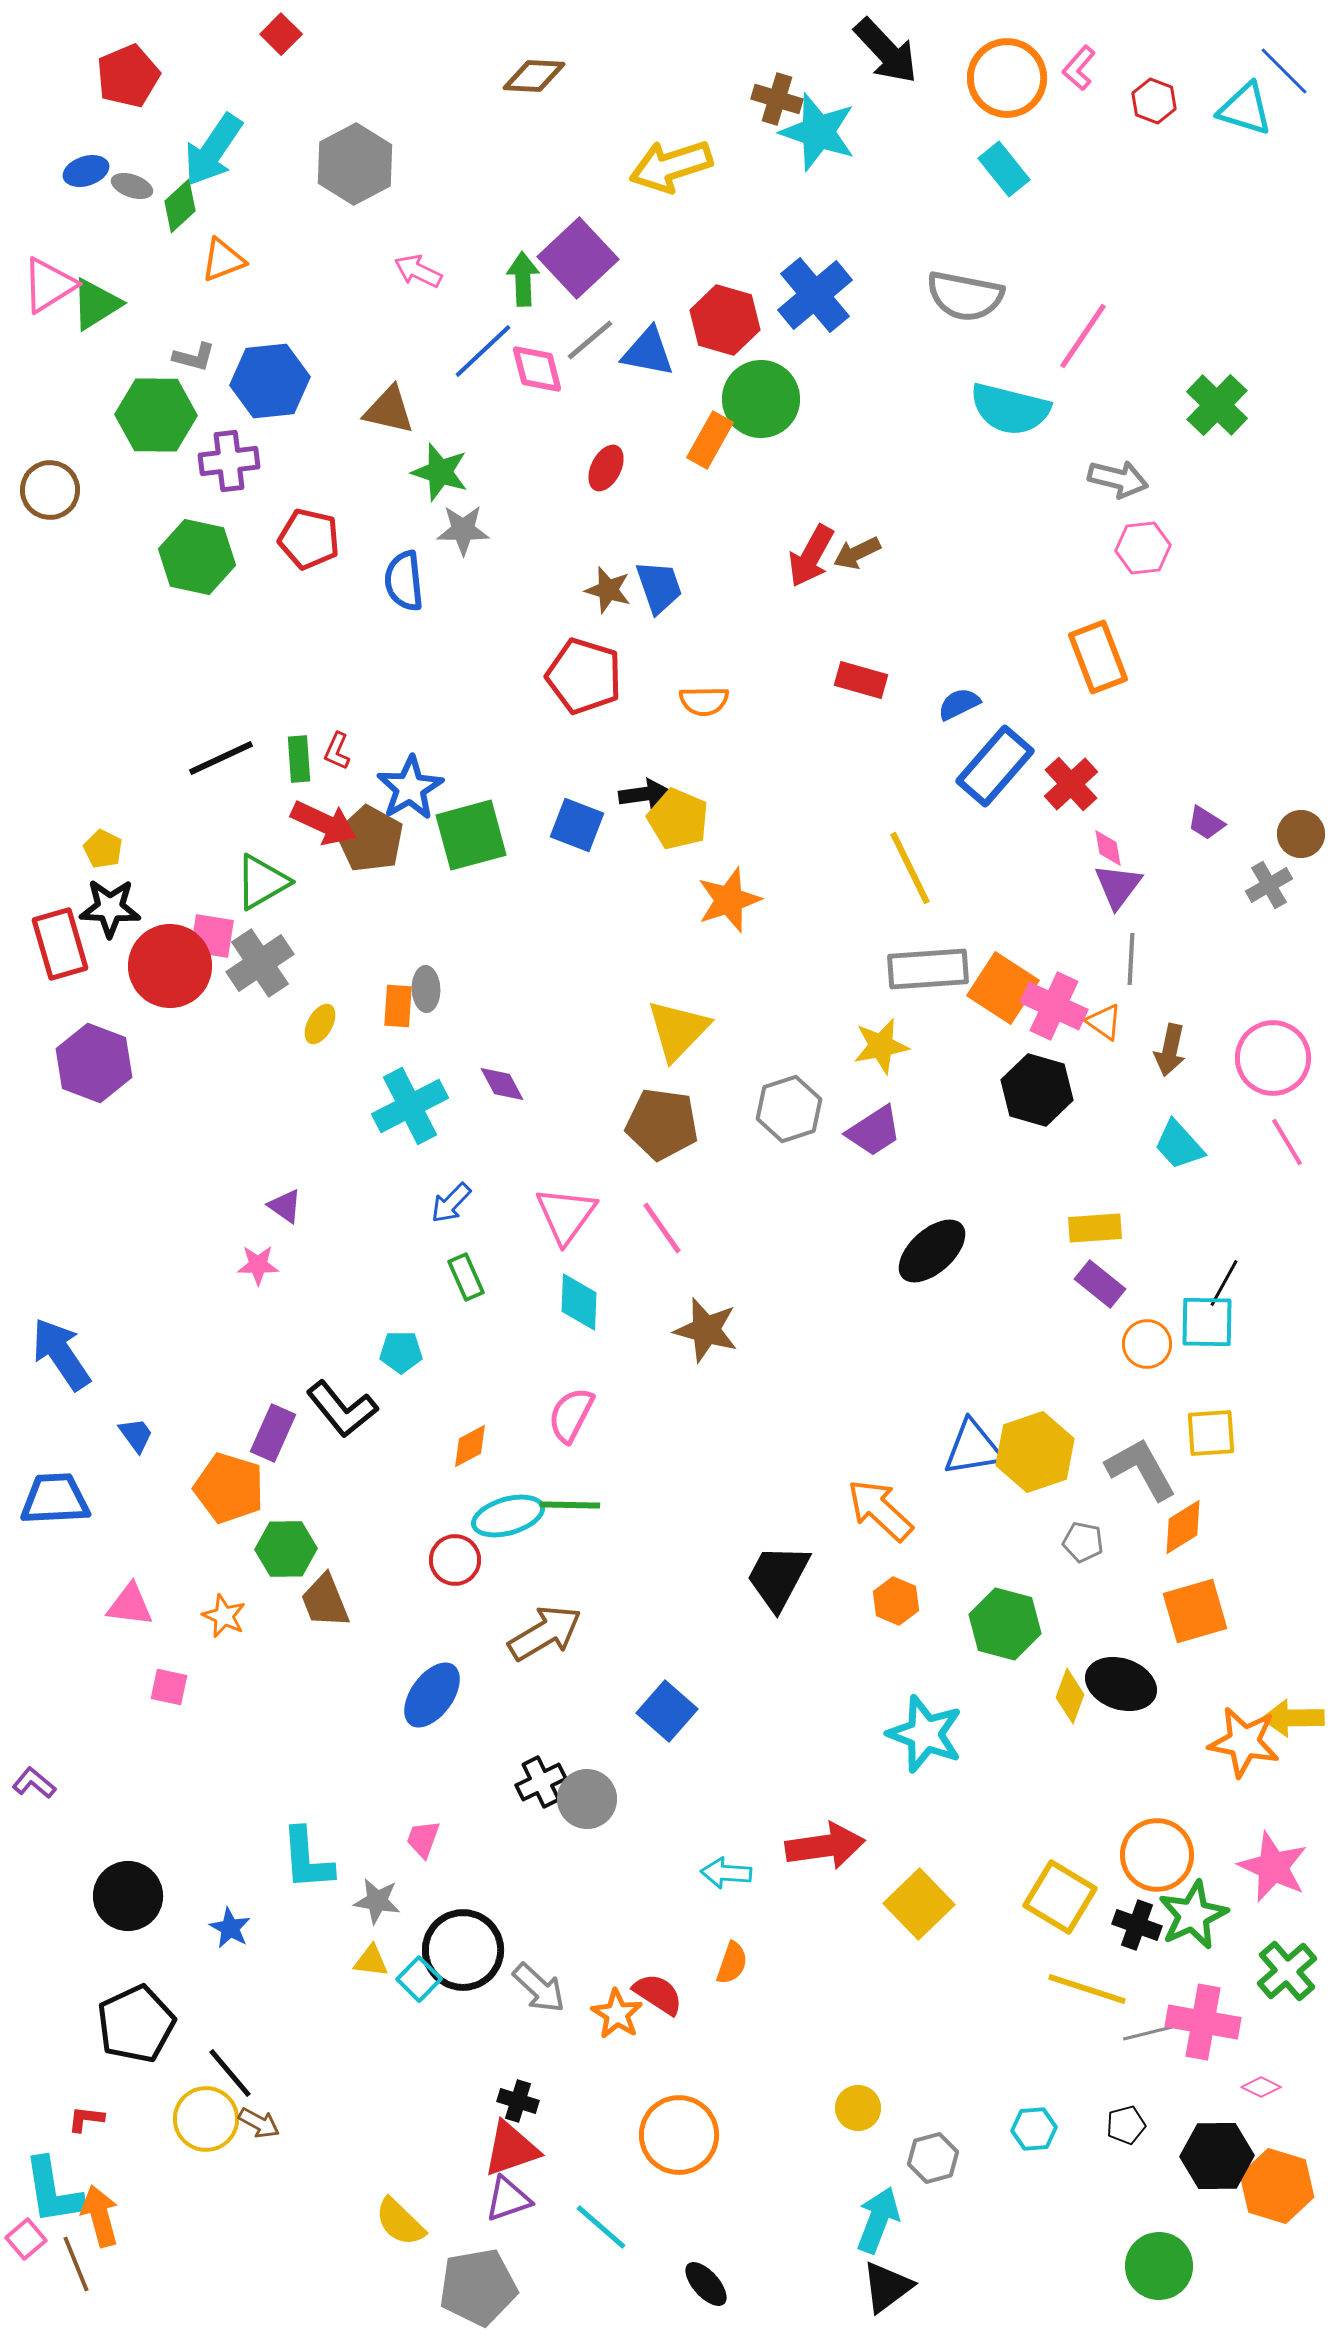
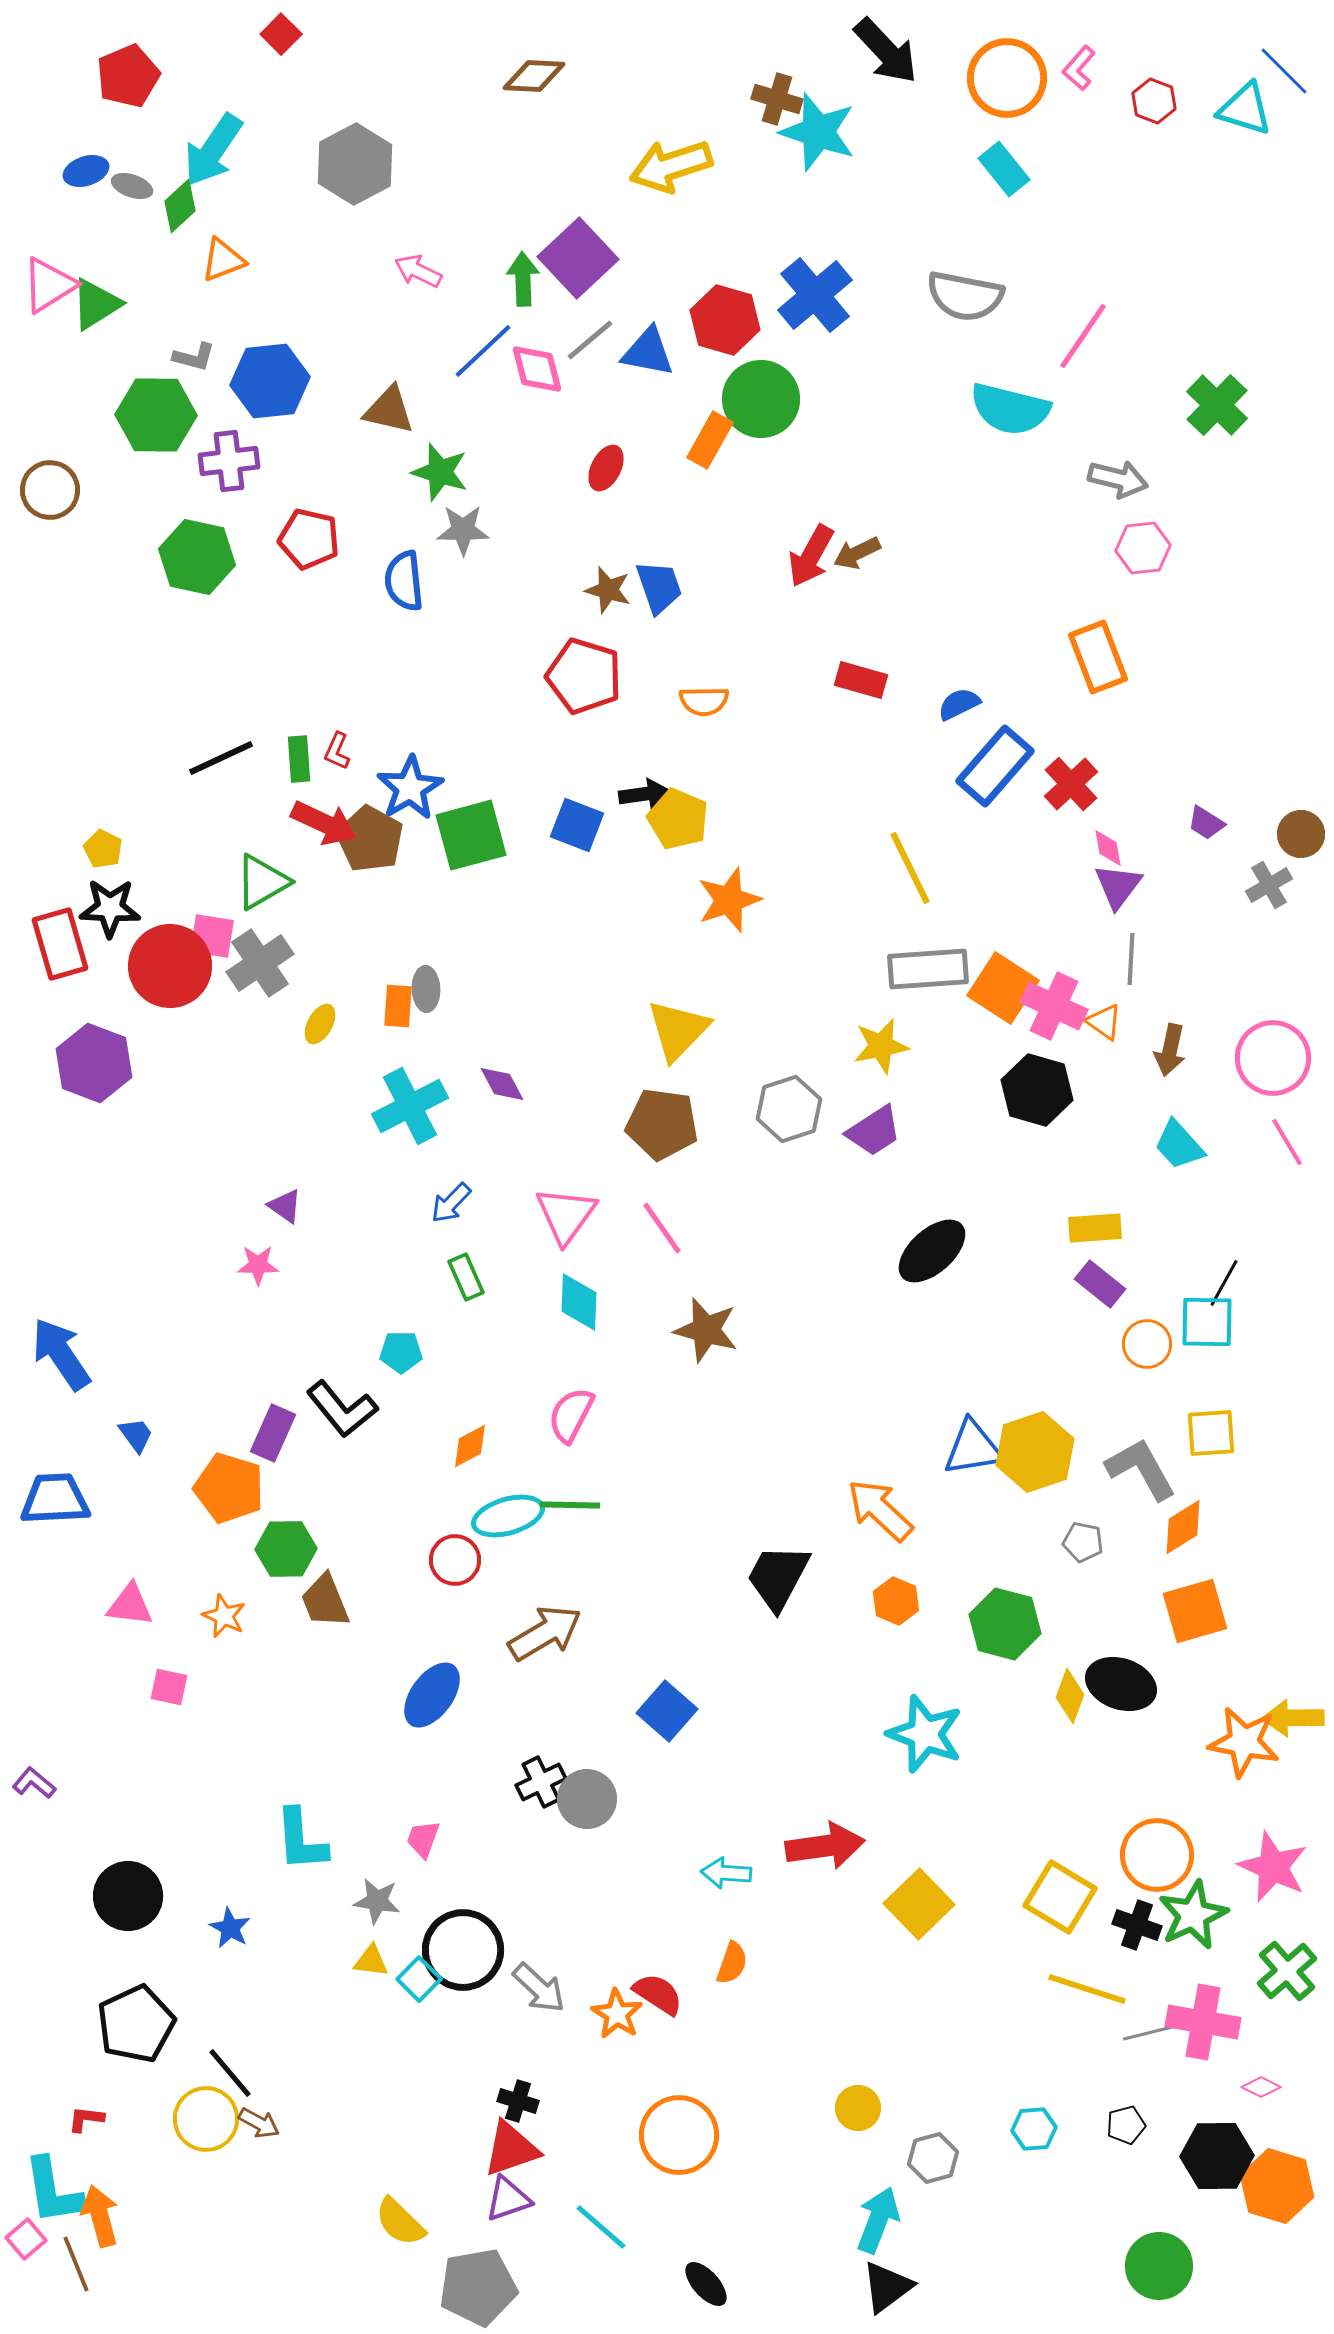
cyan L-shape at (307, 1859): moved 6 px left, 19 px up
